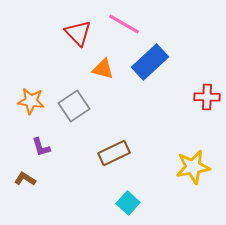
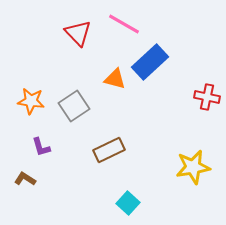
orange triangle: moved 12 px right, 10 px down
red cross: rotated 10 degrees clockwise
brown rectangle: moved 5 px left, 3 px up
